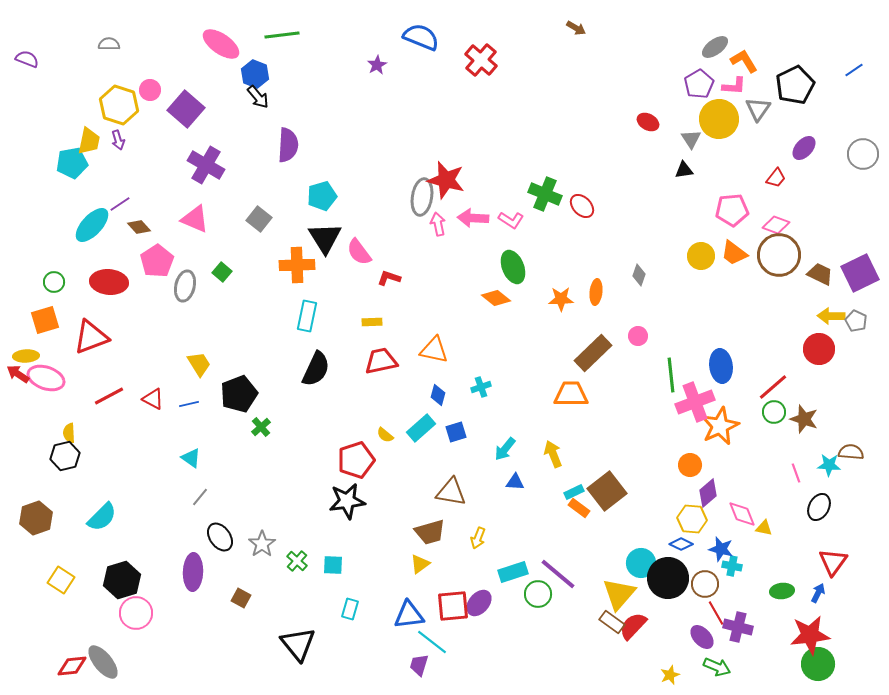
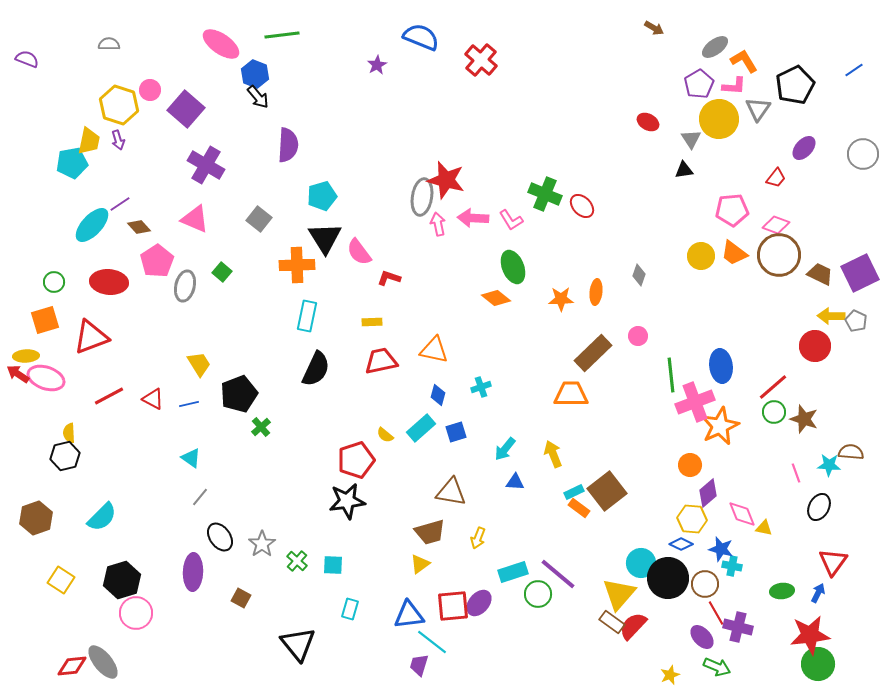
brown arrow at (576, 28): moved 78 px right
pink L-shape at (511, 220): rotated 25 degrees clockwise
red circle at (819, 349): moved 4 px left, 3 px up
